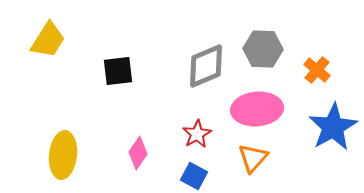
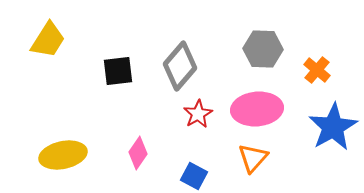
gray diamond: moved 26 px left; rotated 27 degrees counterclockwise
red star: moved 1 px right, 20 px up
yellow ellipse: rotated 72 degrees clockwise
